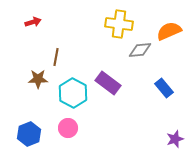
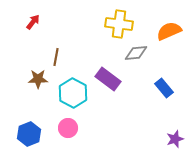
red arrow: rotated 35 degrees counterclockwise
gray diamond: moved 4 px left, 3 px down
purple rectangle: moved 4 px up
